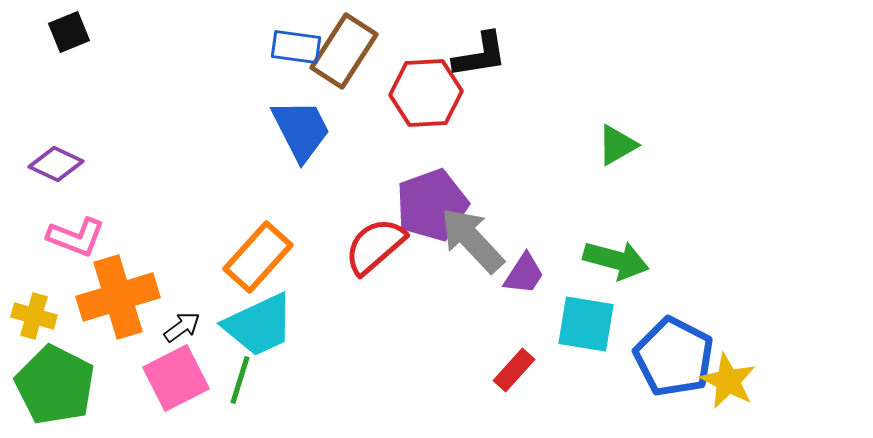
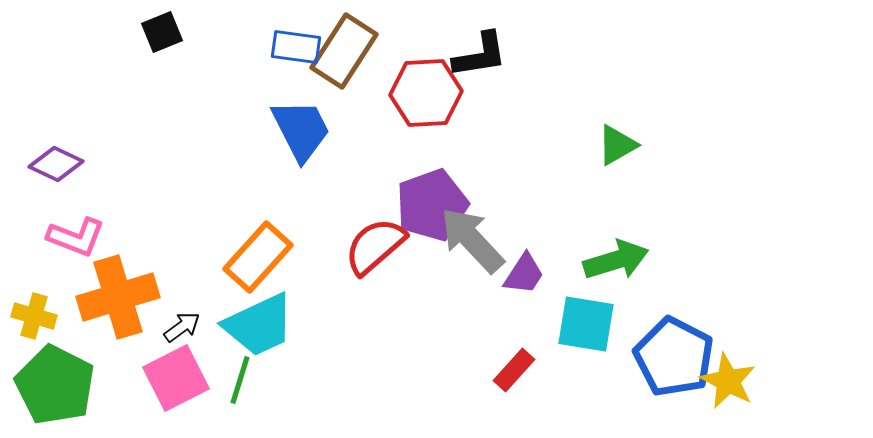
black square: moved 93 px right
green arrow: rotated 32 degrees counterclockwise
